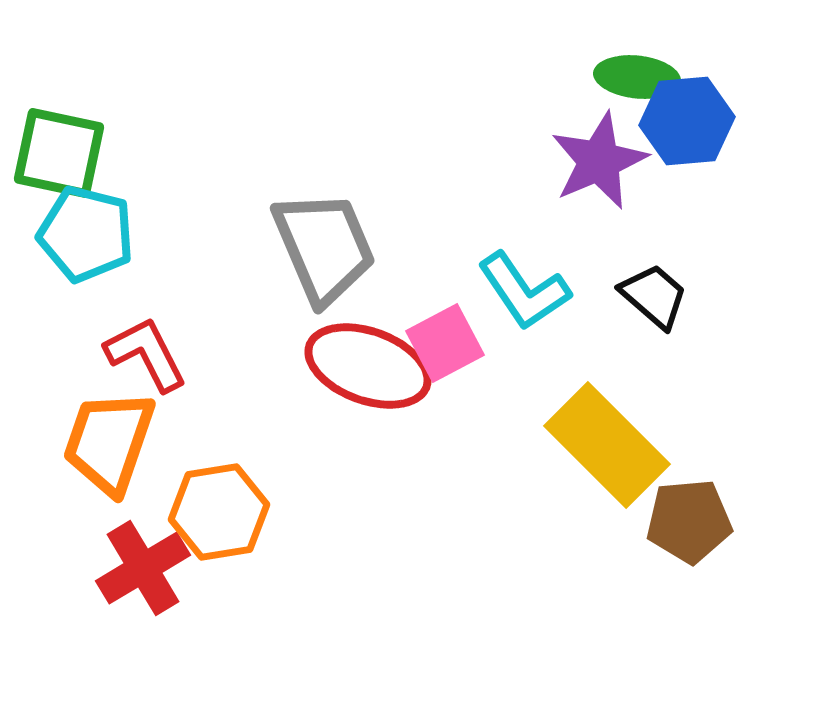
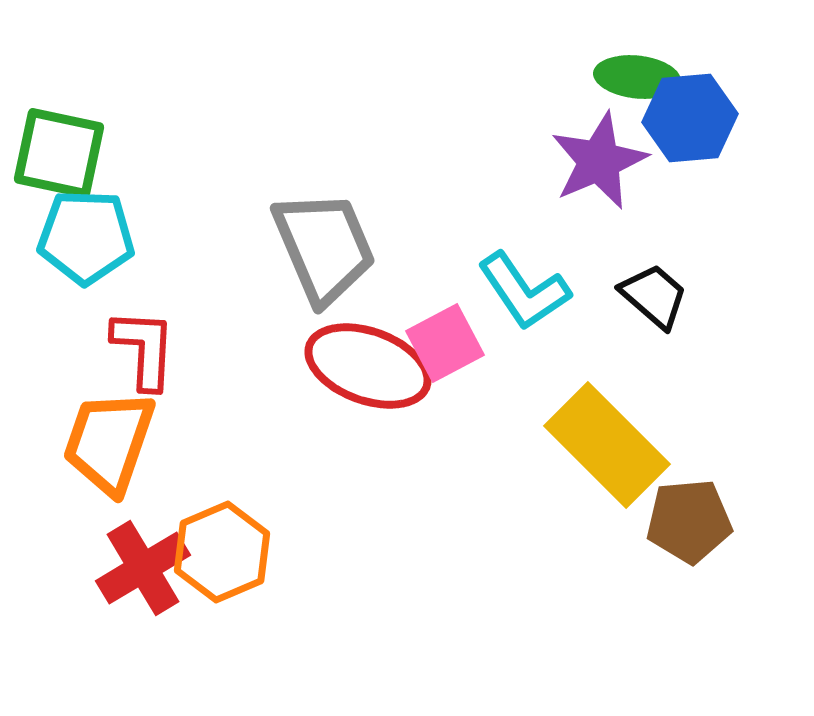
blue hexagon: moved 3 px right, 3 px up
cyan pentagon: moved 3 px down; rotated 12 degrees counterclockwise
red L-shape: moved 2 px left, 5 px up; rotated 30 degrees clockwise
orange hexagon: moved 3 px right, 40 px down; rotated 14 degrees counterclockwise
